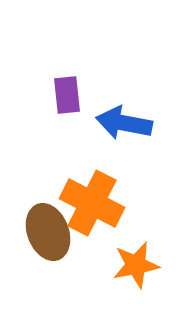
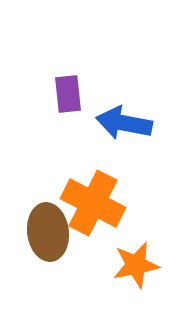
purple rectangle: moved 1 px right, 1 px up
orange cross: moved 1 px right
brown ellipse: rotated 14 degrees clockwise
